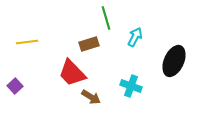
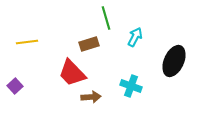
brown arrow: rotated 36 degrees counterclockwise
